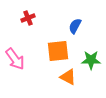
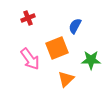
orange square: moved 1 px left, 3 px up; rotated 15 degrees counterclockwise
pink arrow: moved 15 px right
orange triangle: moved 2 px left, 2 px down; rotated 48 degrees clockwise
